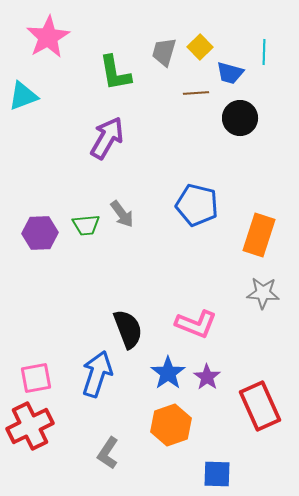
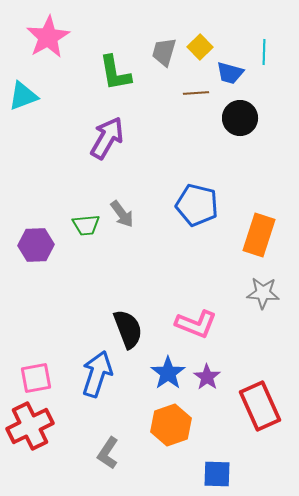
purple hexagon: moved 4 px left, 12 px down
